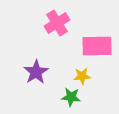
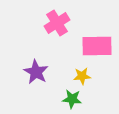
purple star: rotated 10 degrees counterclockwise
green star: moved 1 px right, 2 px down
